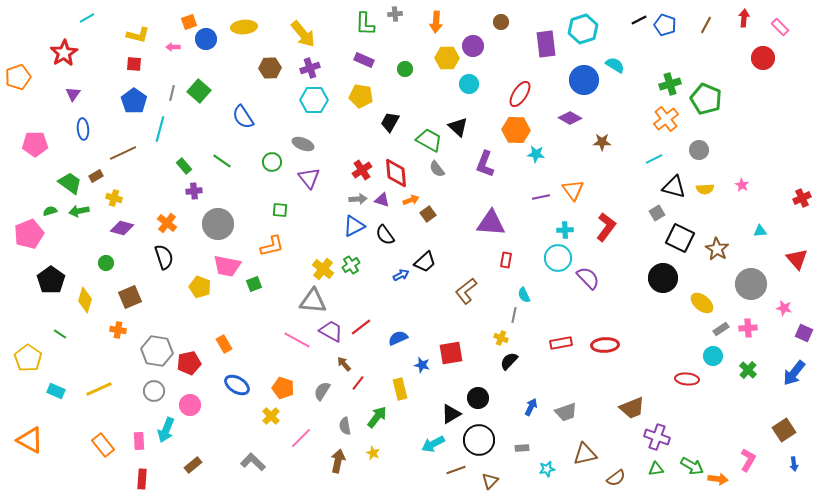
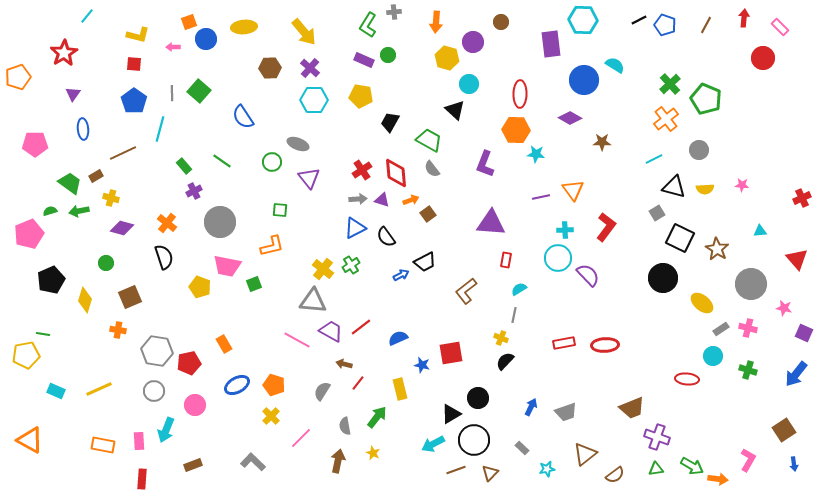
gray cross at (395, 14): moved 1 px left, 2 px up
cyan line at (87, 18): moved 2 px up; rotated 21 degrees counterclockwise
green L-shape at (365, 24): moved 3 px right, 1 px down; rotated 30 degrees clockwise
cyan hexagon at (583, 29): moved 9 px up; rotated 20 degrees clockwise
yellow arrow at (303, 34): moved 1 px right, 2 px up
purple rectangle at (546, 44): moved 5 px right
purple circle at (473, 46): moved 4 px up
yellow hexagon at (447, 58): rotated 15 degrees clockwise
purple cross at (310, 68): rotated 30 degrees counterclockwise
green circle at (405, 69): moved 17 px left, 14 px up
green cross at (670, 84): rotated 25 degrees counterclockwise
gray line at (172, 93): rotated 14 degrees counterclockwise
red ellipse at (520, 94): rotated 32 degrees counterclockwise
black triangle at (458, 127): moved 3 px left, 17 px up
gray ellipse at (303, 144): moved 5 px left
gray semicircle at (437, 169): moved 5 px left
pink star at (742, 185): rotated 24 degrees counterclockwise
purple cross at (194, 191): rotated 21 degrees counterclockwise
yellow cross at (114, 198): moved 3 px left
gray circle at (218, 224): moved 2 px right, 2 px up
blue triangle at (354, 226): moved 1 px right, 2 px down
black semicircle at (385, 235): moved 1 px right, 2 px down
black trapezoid at (425, 262): rotated 15 degrees clockwise
purple semicircle at (588, 278): moved 3 px up
black pentagon at (51, 280): rotated 12 degrees clockwise
cyan semicircle at (524, 295): moved 5 px left, 6 px up; rotated 84 degrees clockwise
pink cross at (748, 328): rotated 18 degrees clockwise
green line at (60, 334): moved 17 px left; rotated 24 degrees counterclockwise
red rectangle at (561, 343): moved 3 px right
yellow pentagon at (28, 358): moved 2 px left, 3 px up; rotated 28 degrees clockwise
black semicircle at (509, 361): moved 4 px left
brown arrow at (344, 364): rotated 35 degrees counterclockwise
green cross at (748, 370): rotated 24 degrees counterclockwise
blue arrow at (794, 373): moved 2 px right, 1 px down
blue ellipse at (237, 385): rotated 60 degrees counterclockwise
orange pentagon at (283, 388): moved 9 px left, 3 px up
pink circle at (190, 405): moved 5 px right
black circle at (479, 440): moved 5 px left
orange rectangle at (103, 445): rotated 40 degrees counterclockwise
gray rectangle at (522, 448): rotated 48 degrees clockwise
brown triangle at (585, 454): rotated 25 degrees counterclockwise
brown rectangle at (193, 465): rotated 18 degrees clockwise
brown semicircle at (616, 478): moved 1 px left, 3 px up
brown triangle at (490, 481): moved 8 px up
